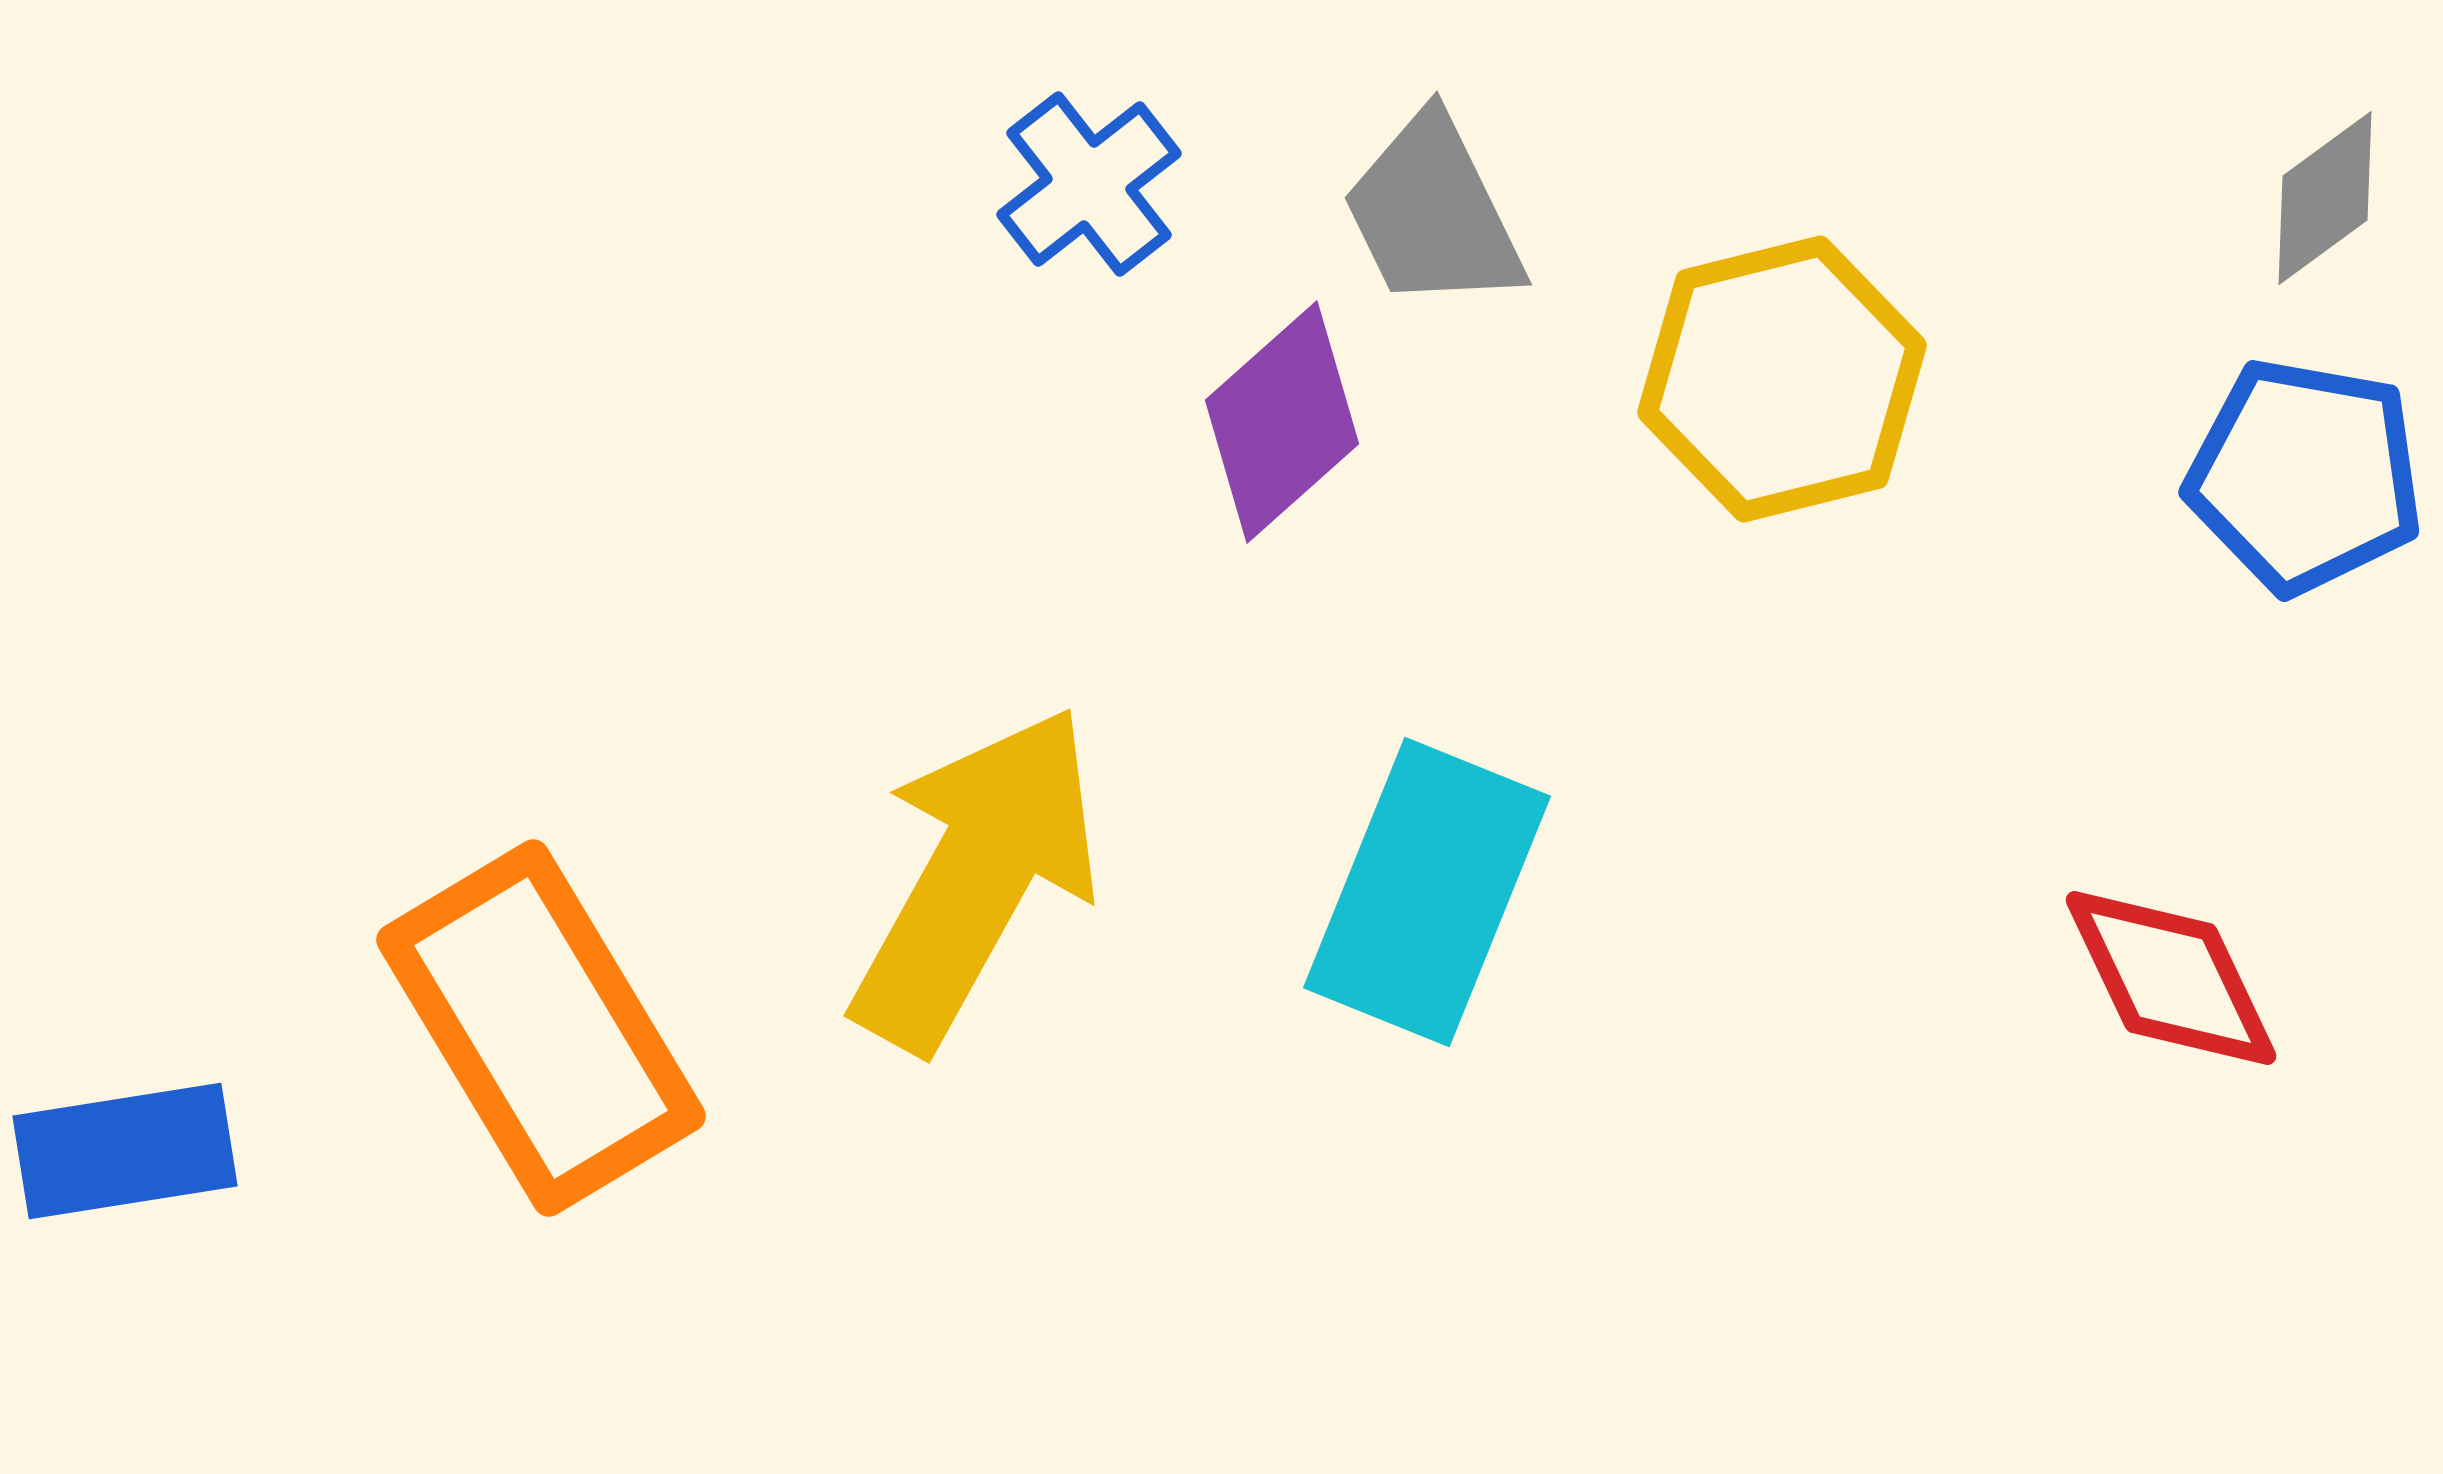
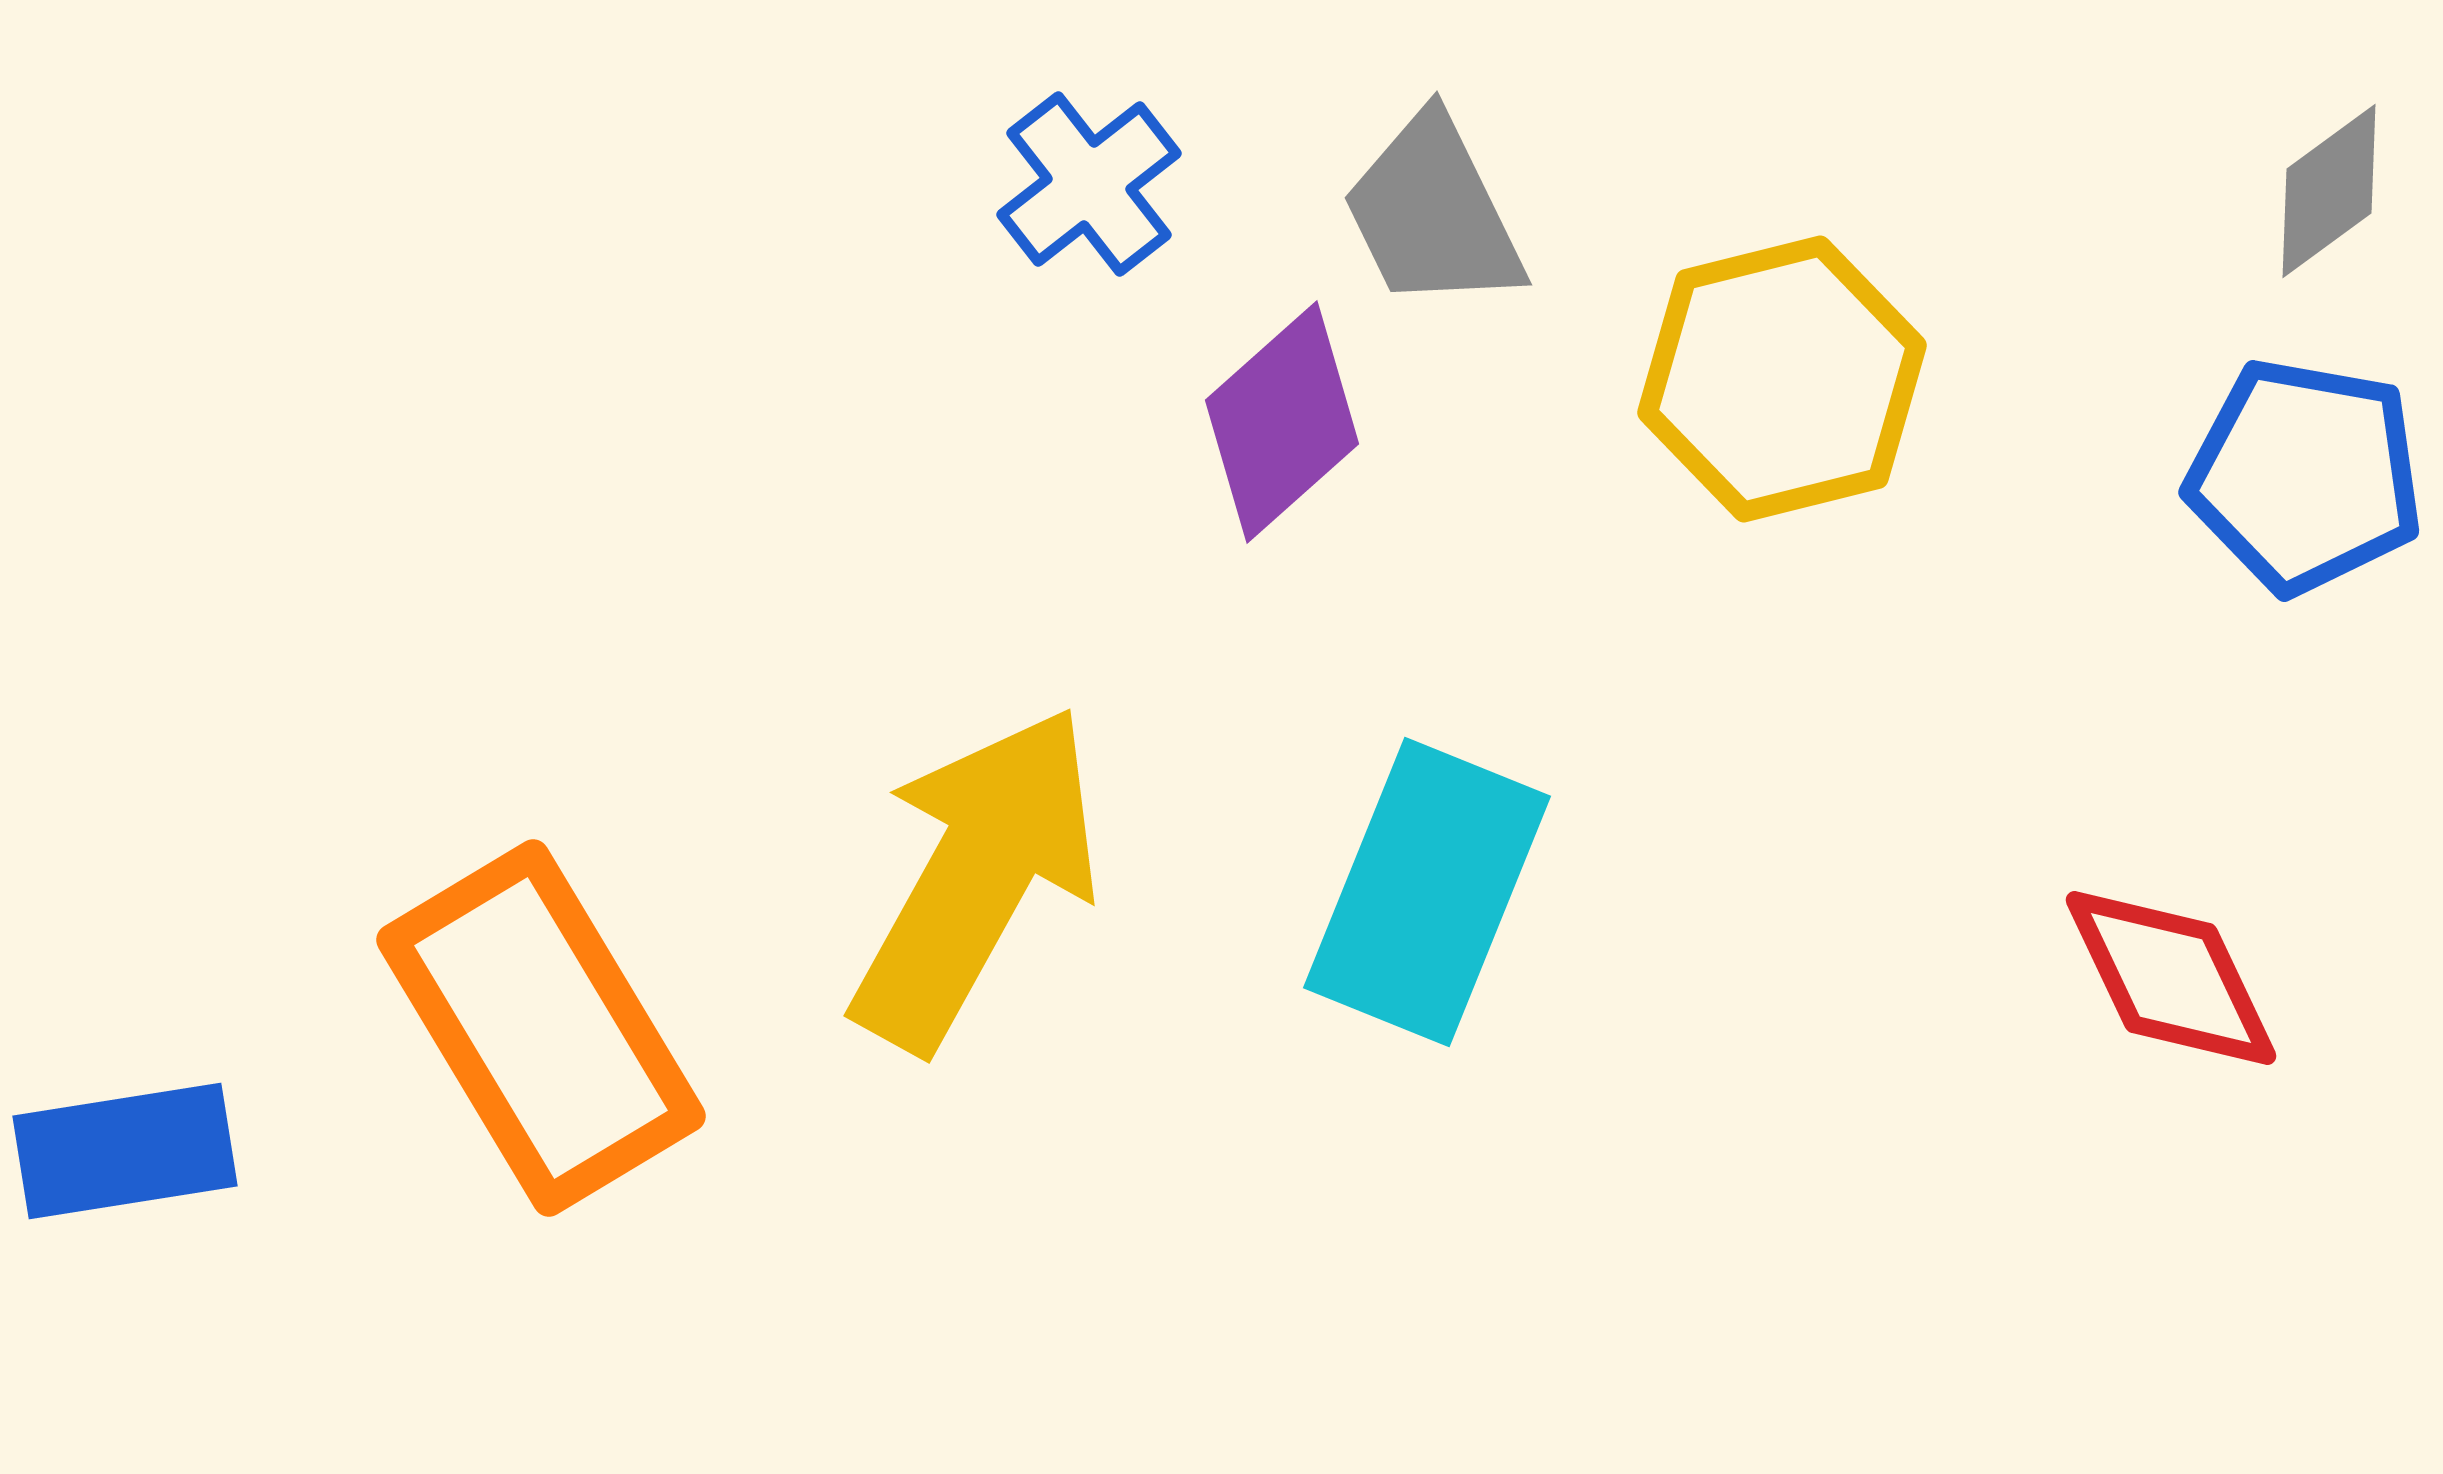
gray diamond: moved 4 px right, 7 px up
